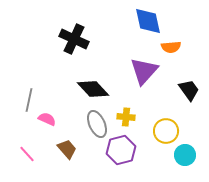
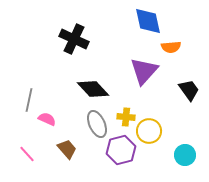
yellow circle: moved 17 px left
